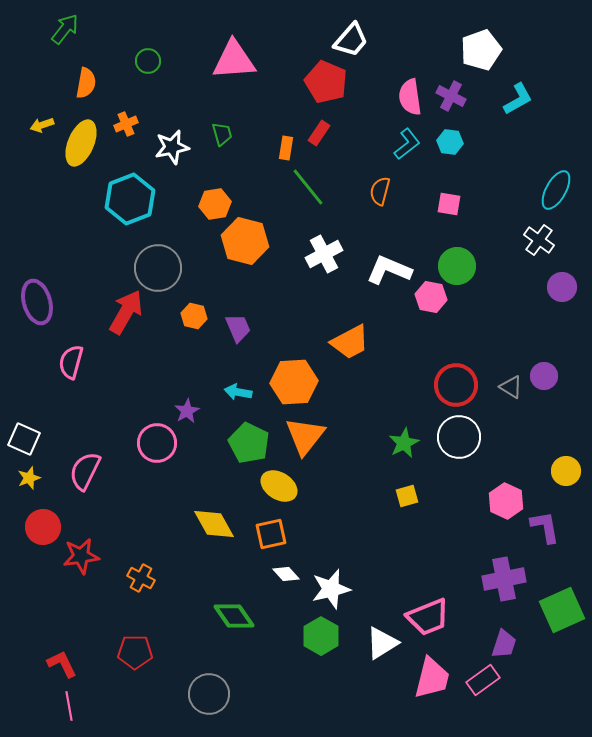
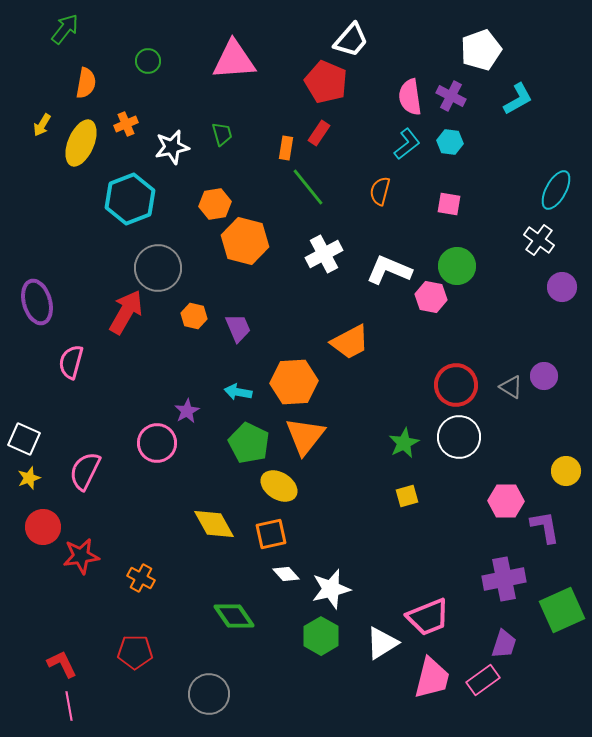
yellow arrow at (42, 125): rotated 40 degrees counterclockwise
pink hexagon at (506, 501): rotated 24 degrees counterclockwise
